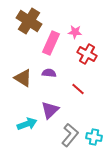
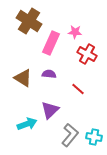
purple semicircle: moved 1 px down
